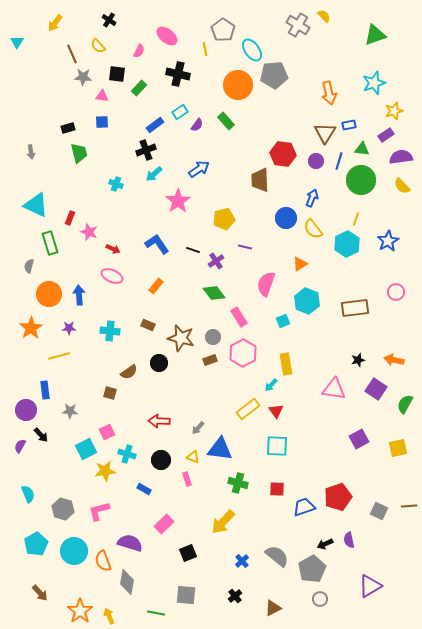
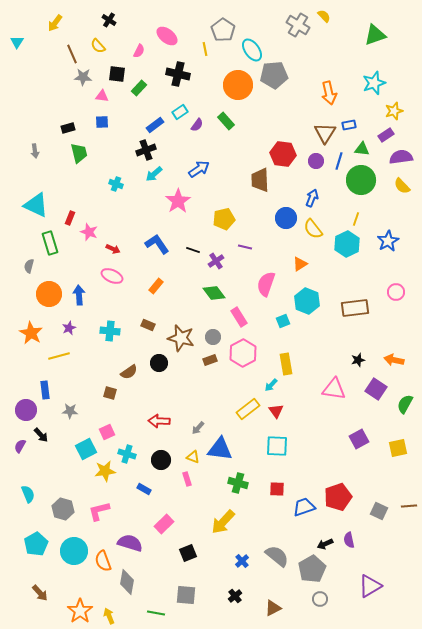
gray arrow at (31, 152): moved 4 px right, 1 px up
orange star at (31, 328): moved 5 px down; rotated 10 degrees counterclockwise
purple star at (69, 328): rotated 24 degrees counterclockwise
